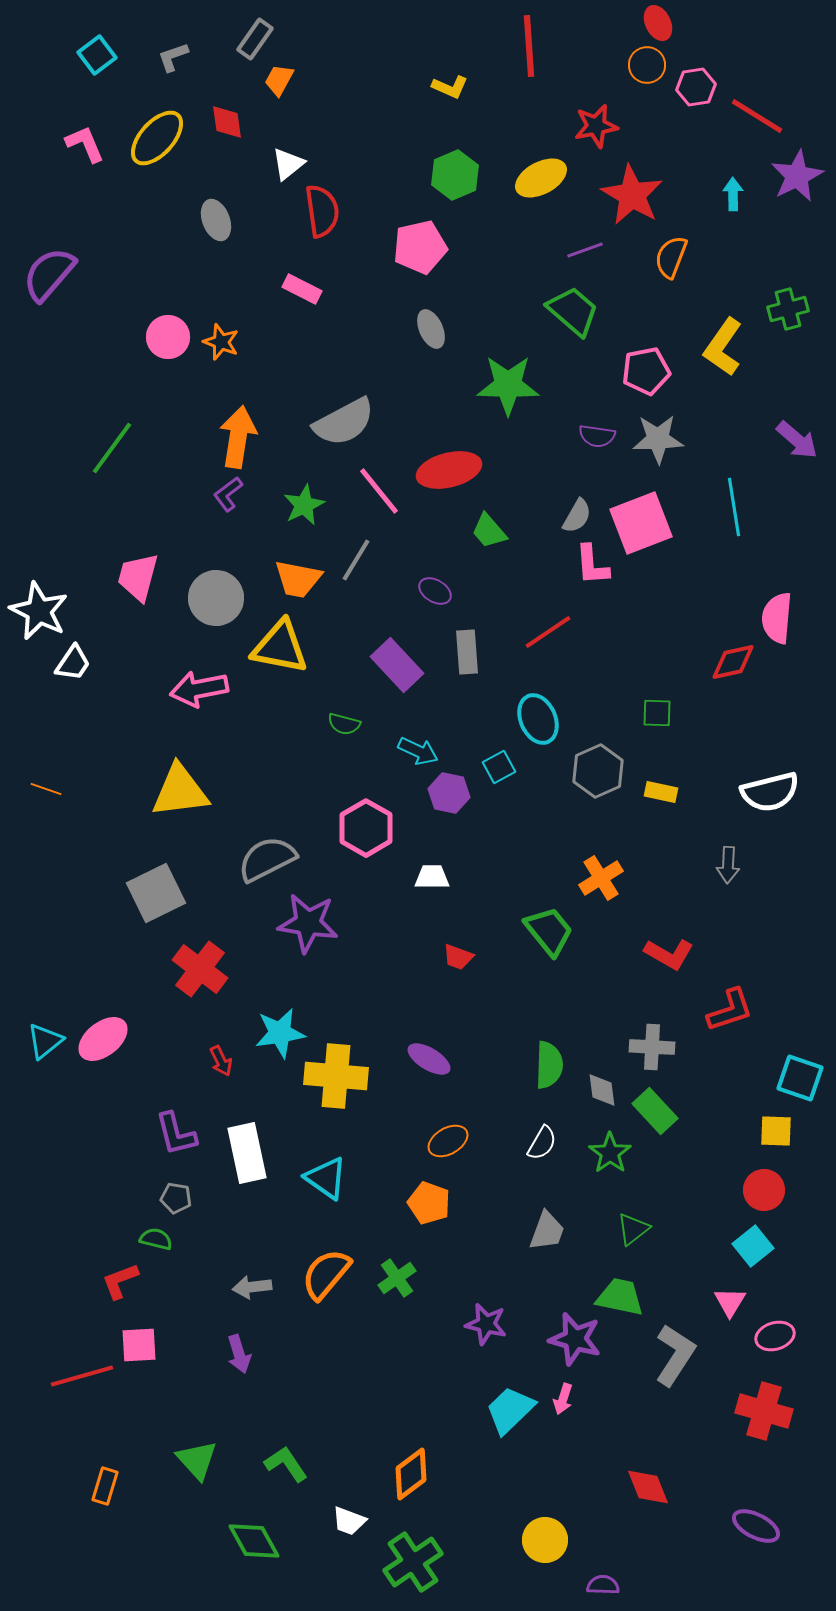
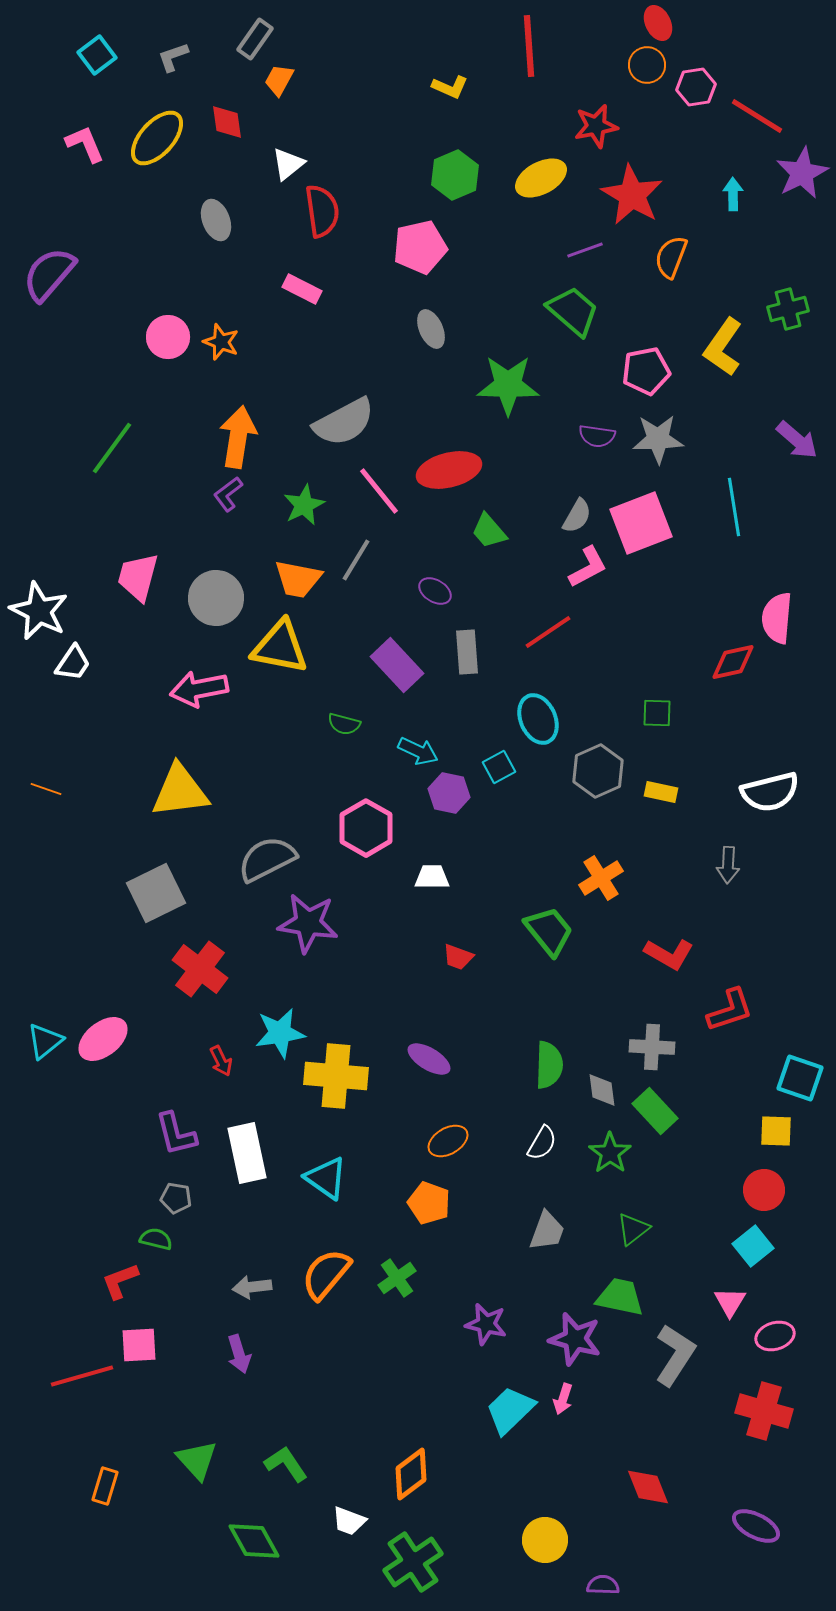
purple star at (797, 176): moved 5 px right, 3 px up
pink L-shape at (592, 565): moved 4 px left, 2 px down; rotated 114 degrees counterclockwise
